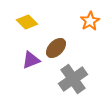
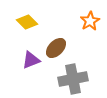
gray cross: rotated 24 degrees clockwise
